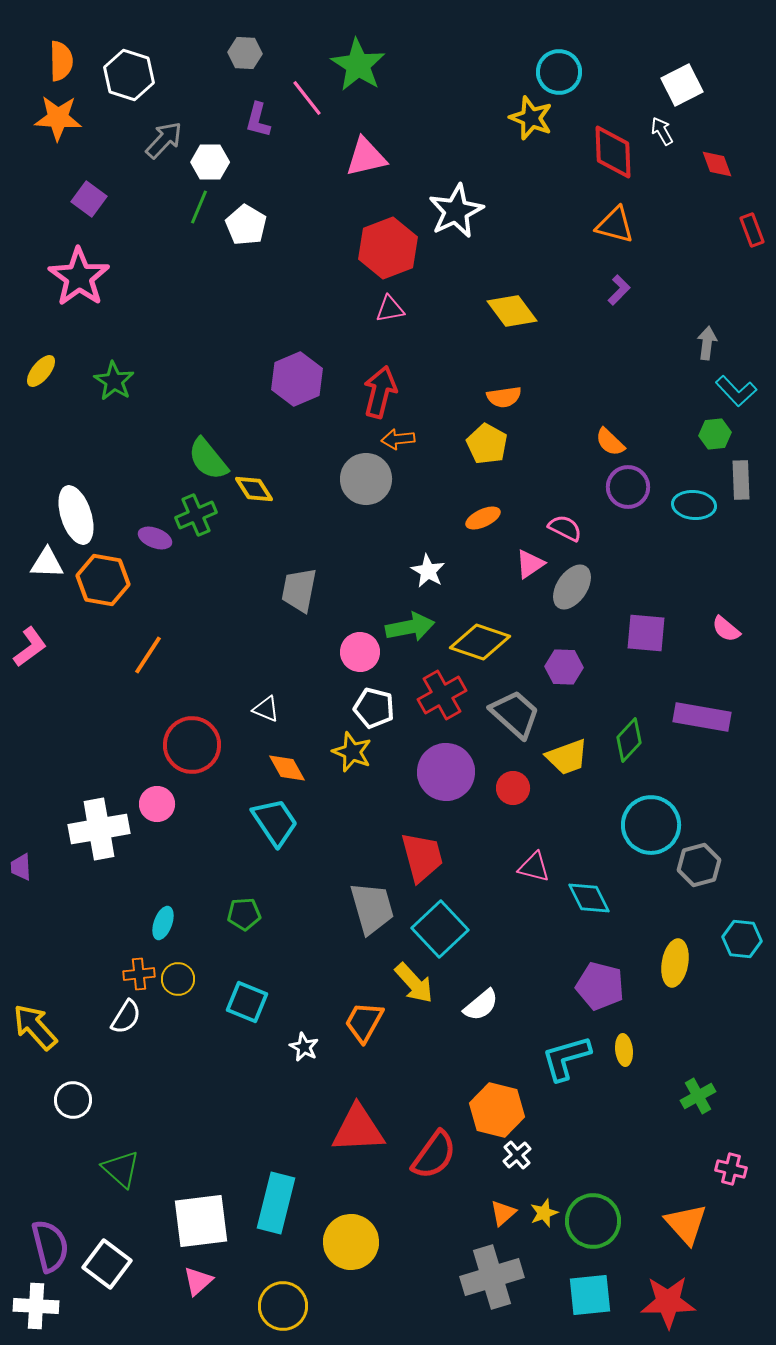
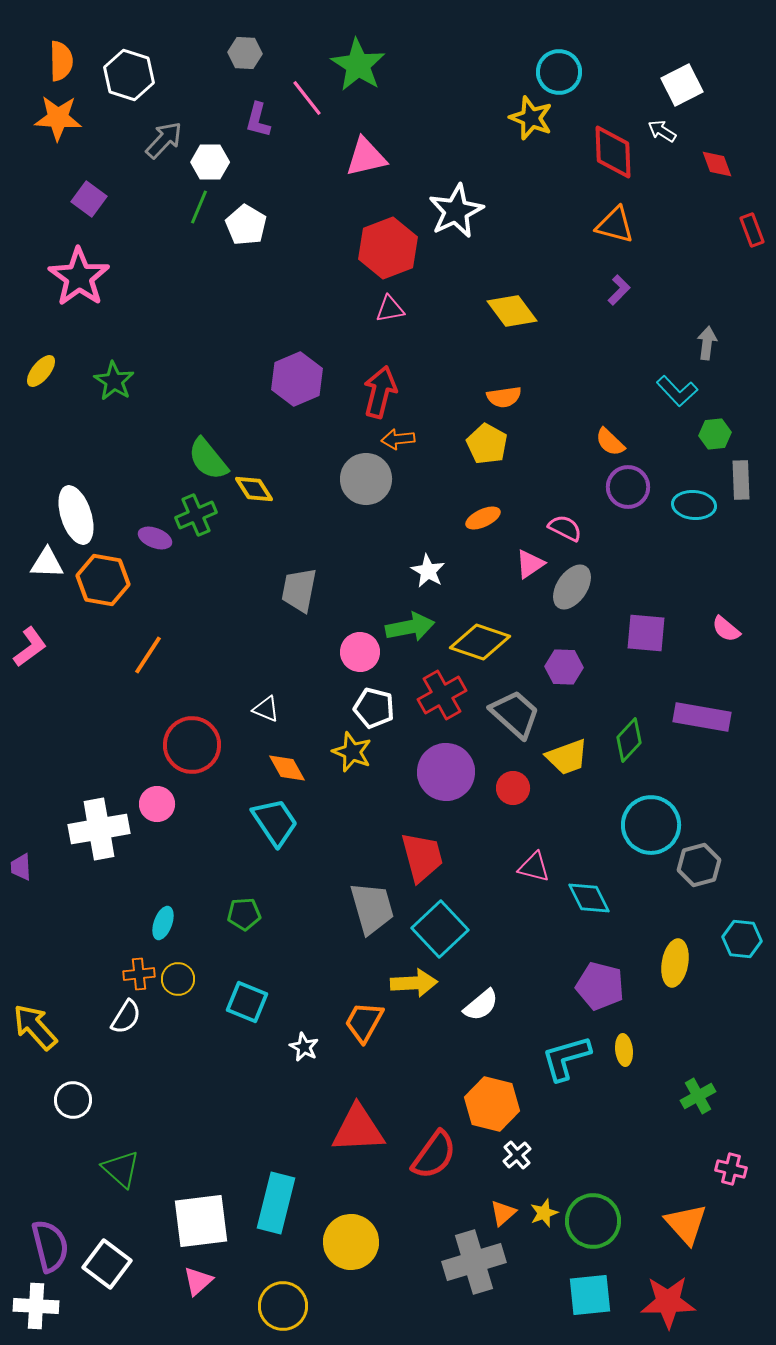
white arrow at (662, 131): rotated 28 degrees counterclockwise
cyan L-shape at (736, 391): moved 59 px left
yellow arrow at (414, 983): rotated 51 degrees counterclockwise
orange hexagon at (497, 1110): moved 5 px left, 6 px up
gray cross at (492, 1277): moved 18 px left, 15 px up
